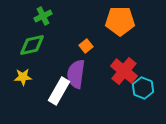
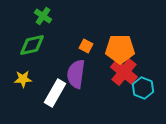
green cross: rotated 30 degrees counterclockwise
orange pentagon: moved 28 px down
orange square: rotated 24 degrees counterclockwise
red cross: moved 1 px down
yellow star: moved 2 px down
white rectangle: moved 4 px left, 2 px down
